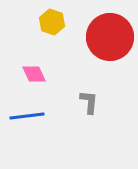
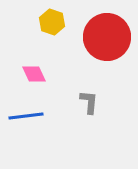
red circle: moved 3 px left
blue line: moved 1 px left
